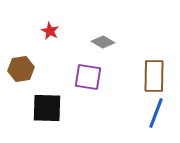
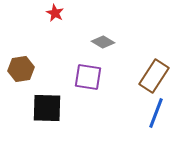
red star: moved 5 px right, 18 px up
brown rectangle: rotated 32 degrees clockwise
